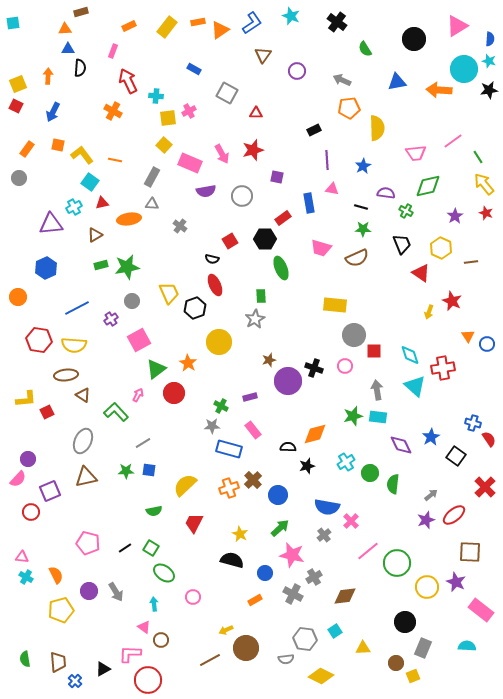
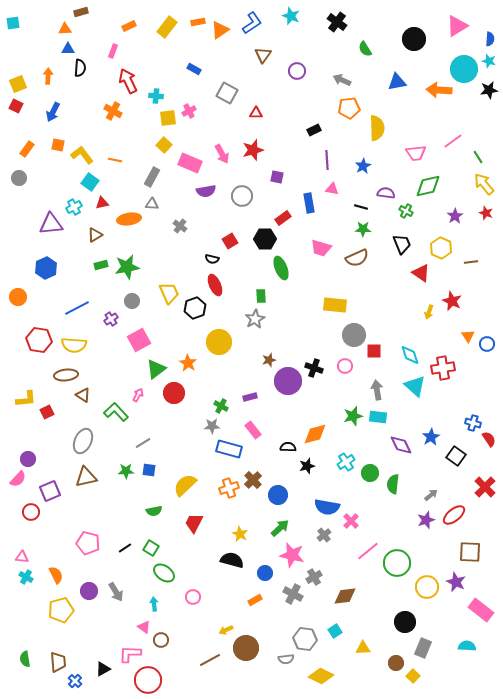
yellow square at (413, 676): rotated 24 degrees counterclockwise
